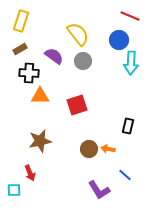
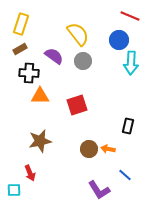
yellow rectangle: moved 3 px down
